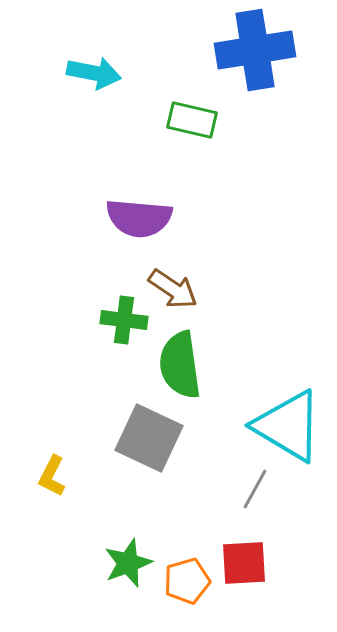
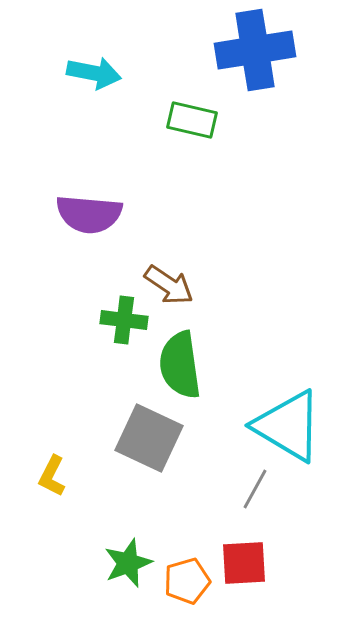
purple semicircle: moved 50 px left, 4 px up
brown arrow: moved 4 px left, 4 px up
